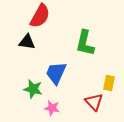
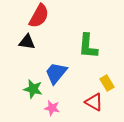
red semicircle: moved 1 px left
green L-shape: moved 3 px right, 3 px down; rotated 8 degrees counterclockwise
blue trapezoid: rotated 15 degrees clockwise
yellow rectangle: moved 2 px left; rotated 42 degrees counterclockwise
red triangle: rotated 18 degrees counterclockwise
